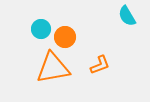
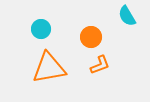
orange circle: moved 26 px right
orange triangle: moved 4 px left
